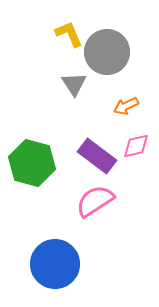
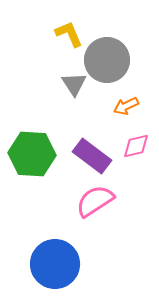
gray circle: moved 8 px down
purple rectangle: moved 5 px left
green hexagon: moved 9 px up; rotated 12 degrees counterclockwise
